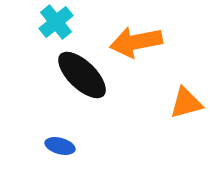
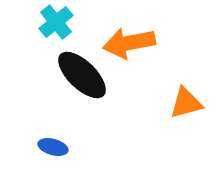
orange arrow: moved 7 px left, 1 px down
blue ellipse: moved 7 px left, 1 px down
